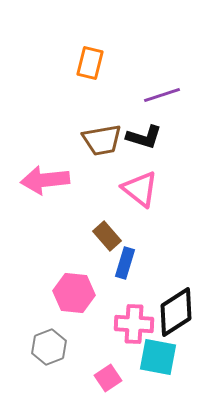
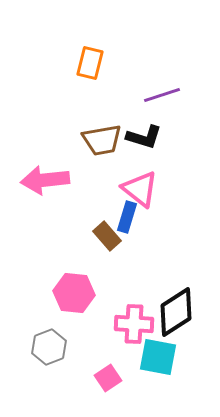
blue rectangle: moved 2 px right, 46 px up
